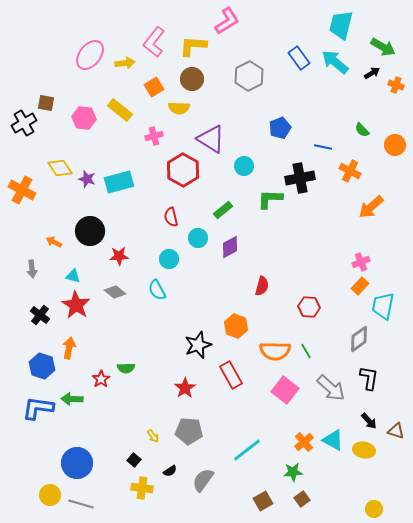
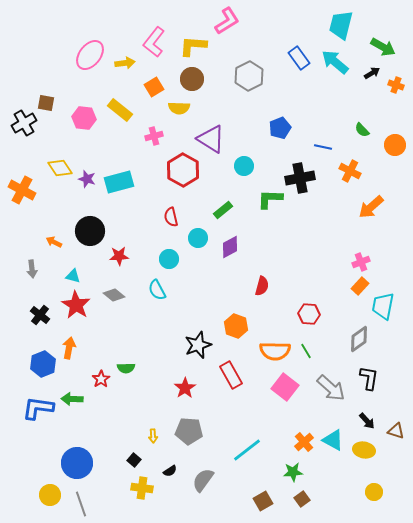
gray diamond at (115, 292): moved 1 px left, 3 px down
red hexagon at (309, 307): moved 7 px down
blue hexagon at (42, 366): moved 1 px right, 2 px up; rotated 20 degrees clockwise
pink square at (285, 390): moved 3 px up
black arrow at (369, 421): moved 2 px left
yellow arrow at (153, 436): rotated 32 degrees clockwise
gray line at (81, 504): rotated 55 degrees clockwise
yellow circle at (374, 509): moved 17 px up
